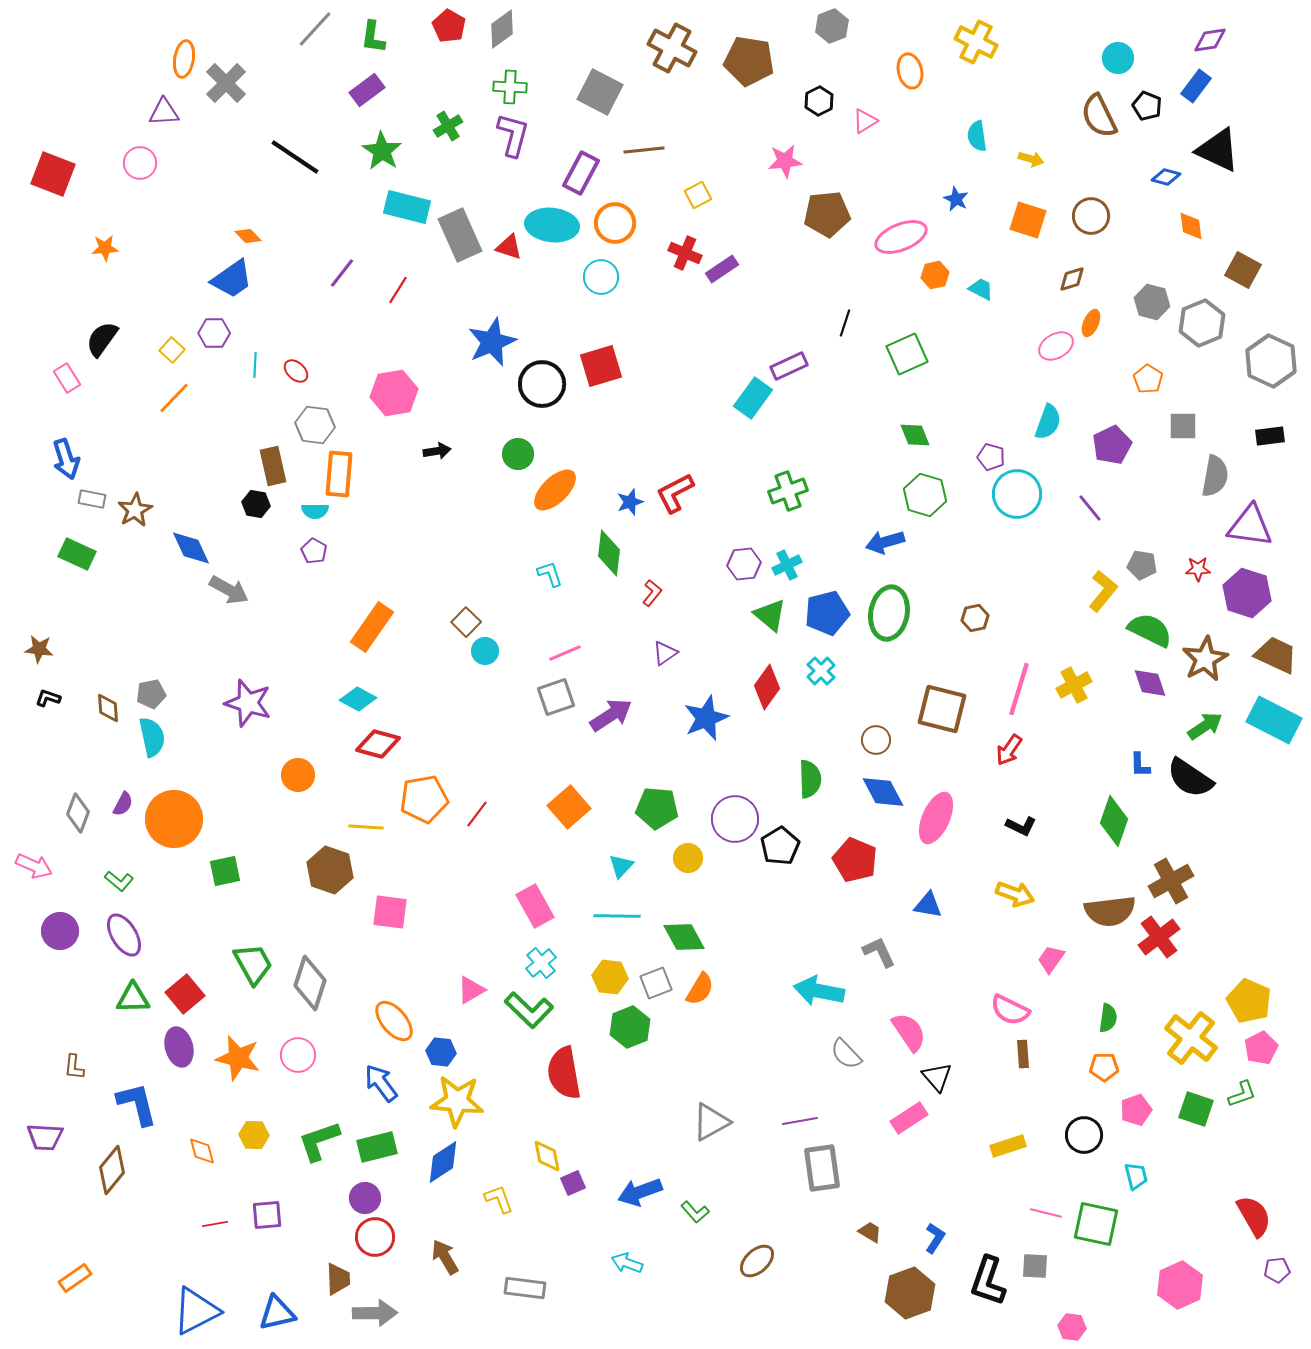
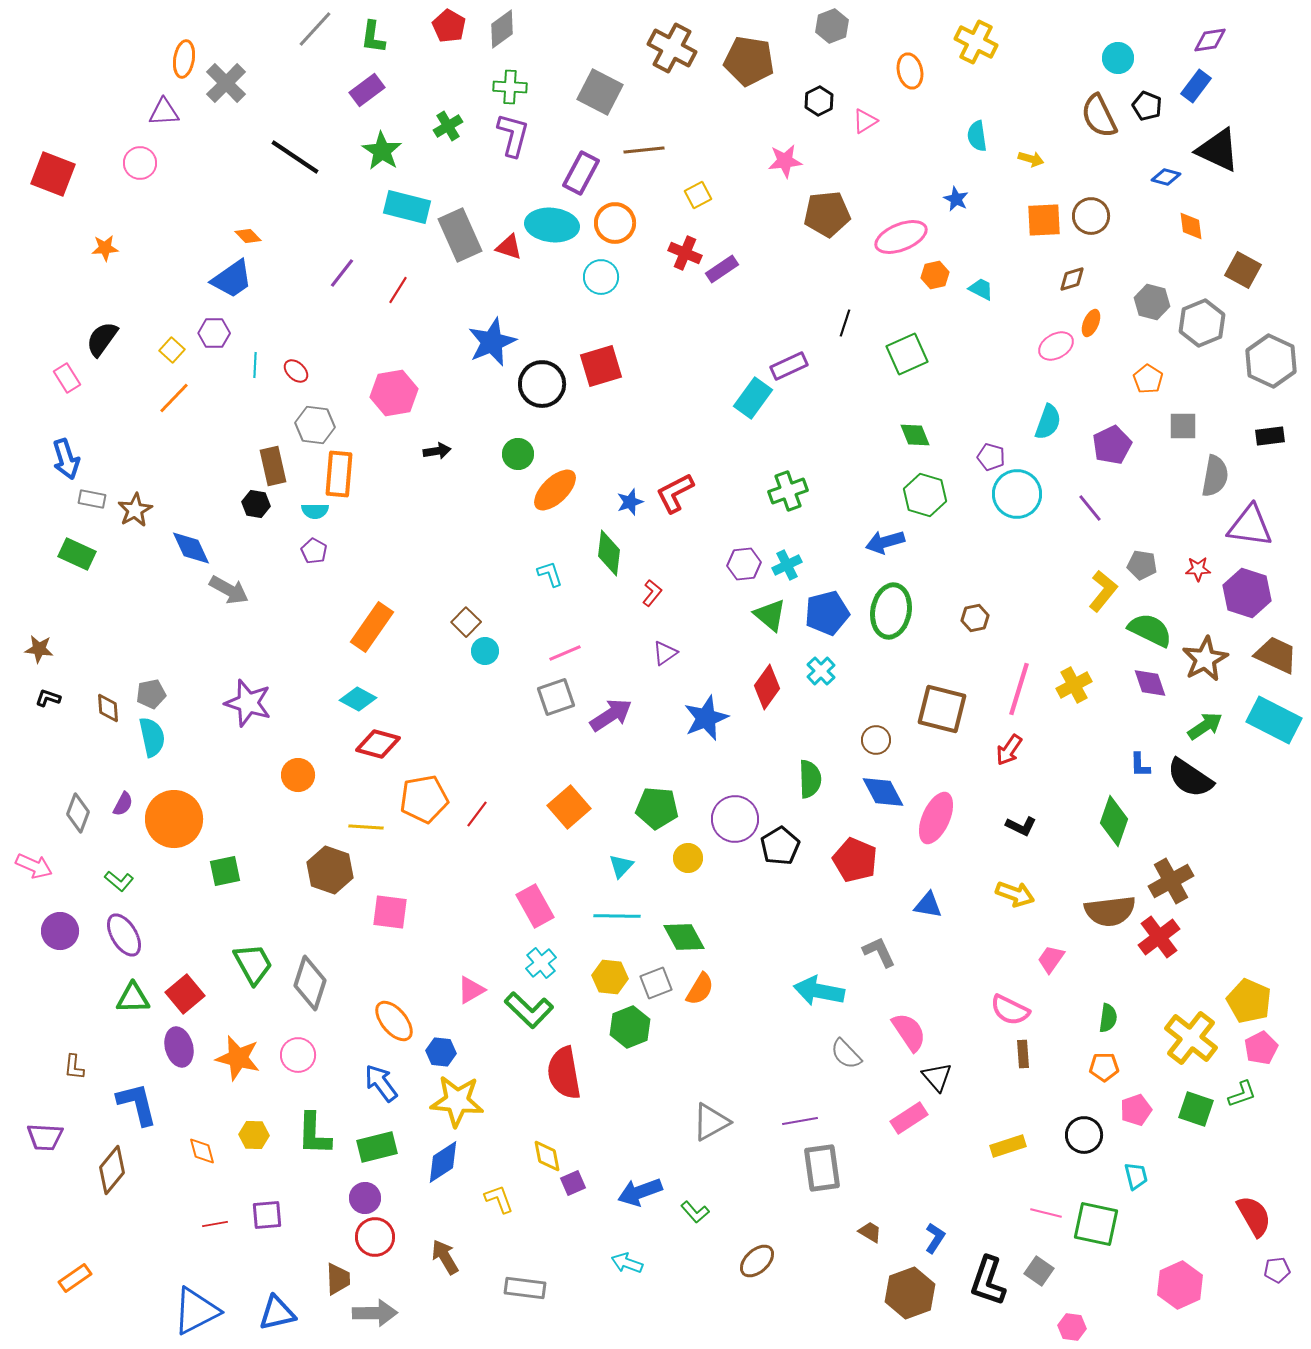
orange square at (1028, 220): moved 16 px right; rotated 21 degrees counterclockwise
green ellipse at (889, 613): moved 2 px right, 2 px up
green L-shape at (319, 1141): moved 5 px left, 7 px up; rotated 69 degrees counterclockwise
gray square at (1035, 1266): moved 4 px right, 5 px down; rotated 32 degrees clockwise
